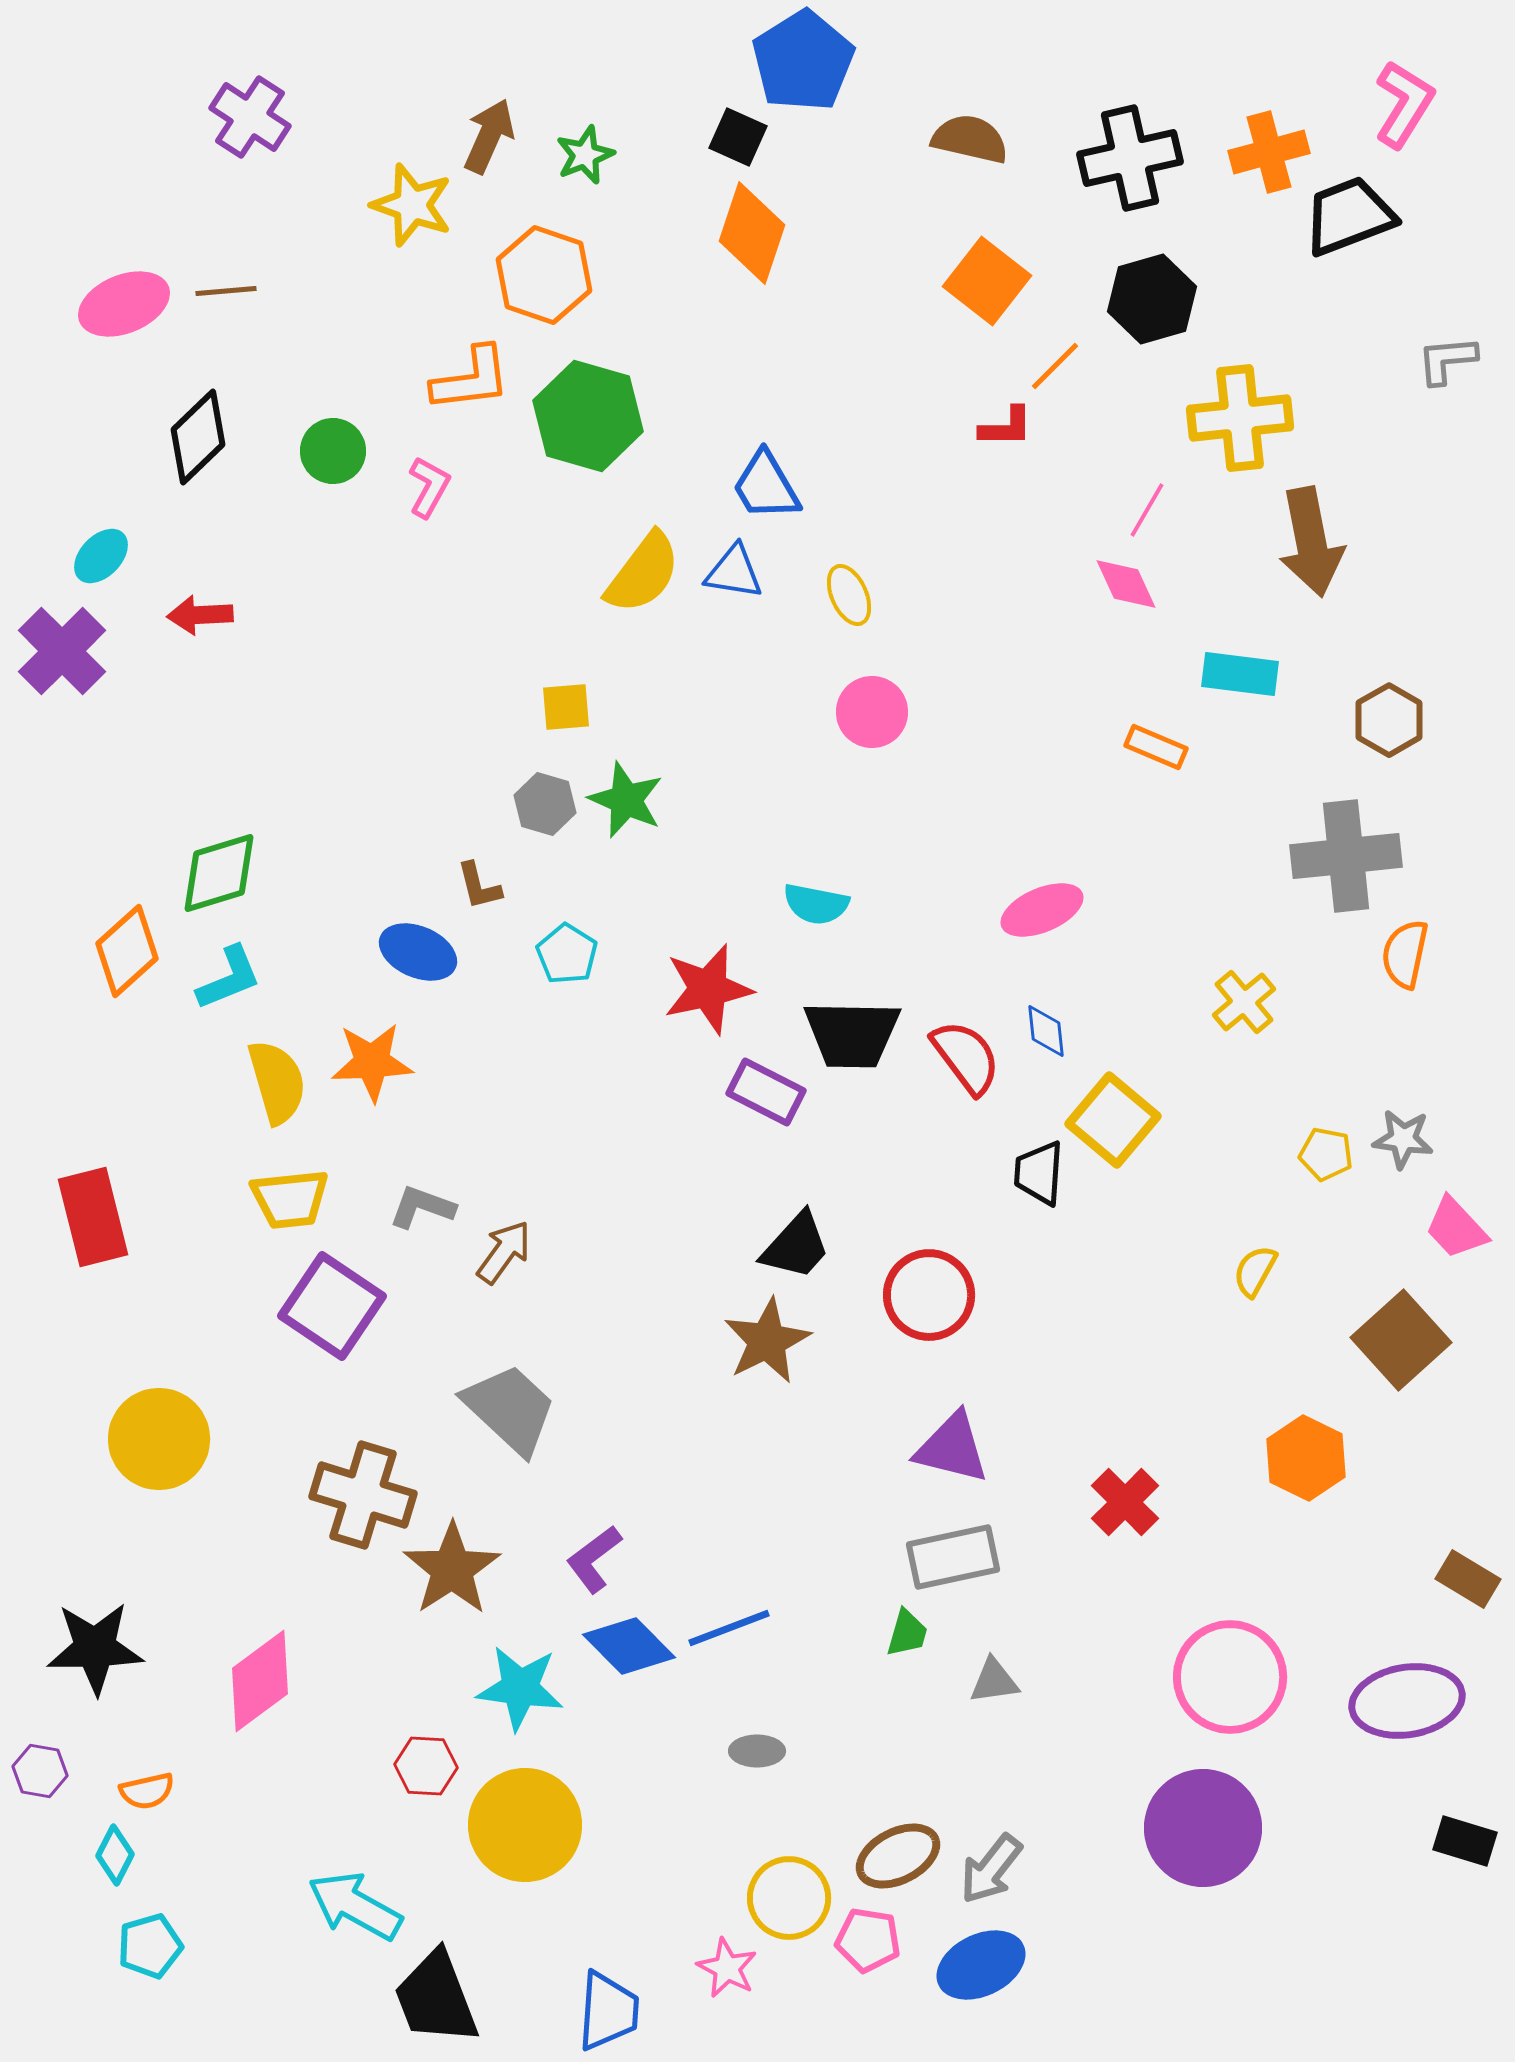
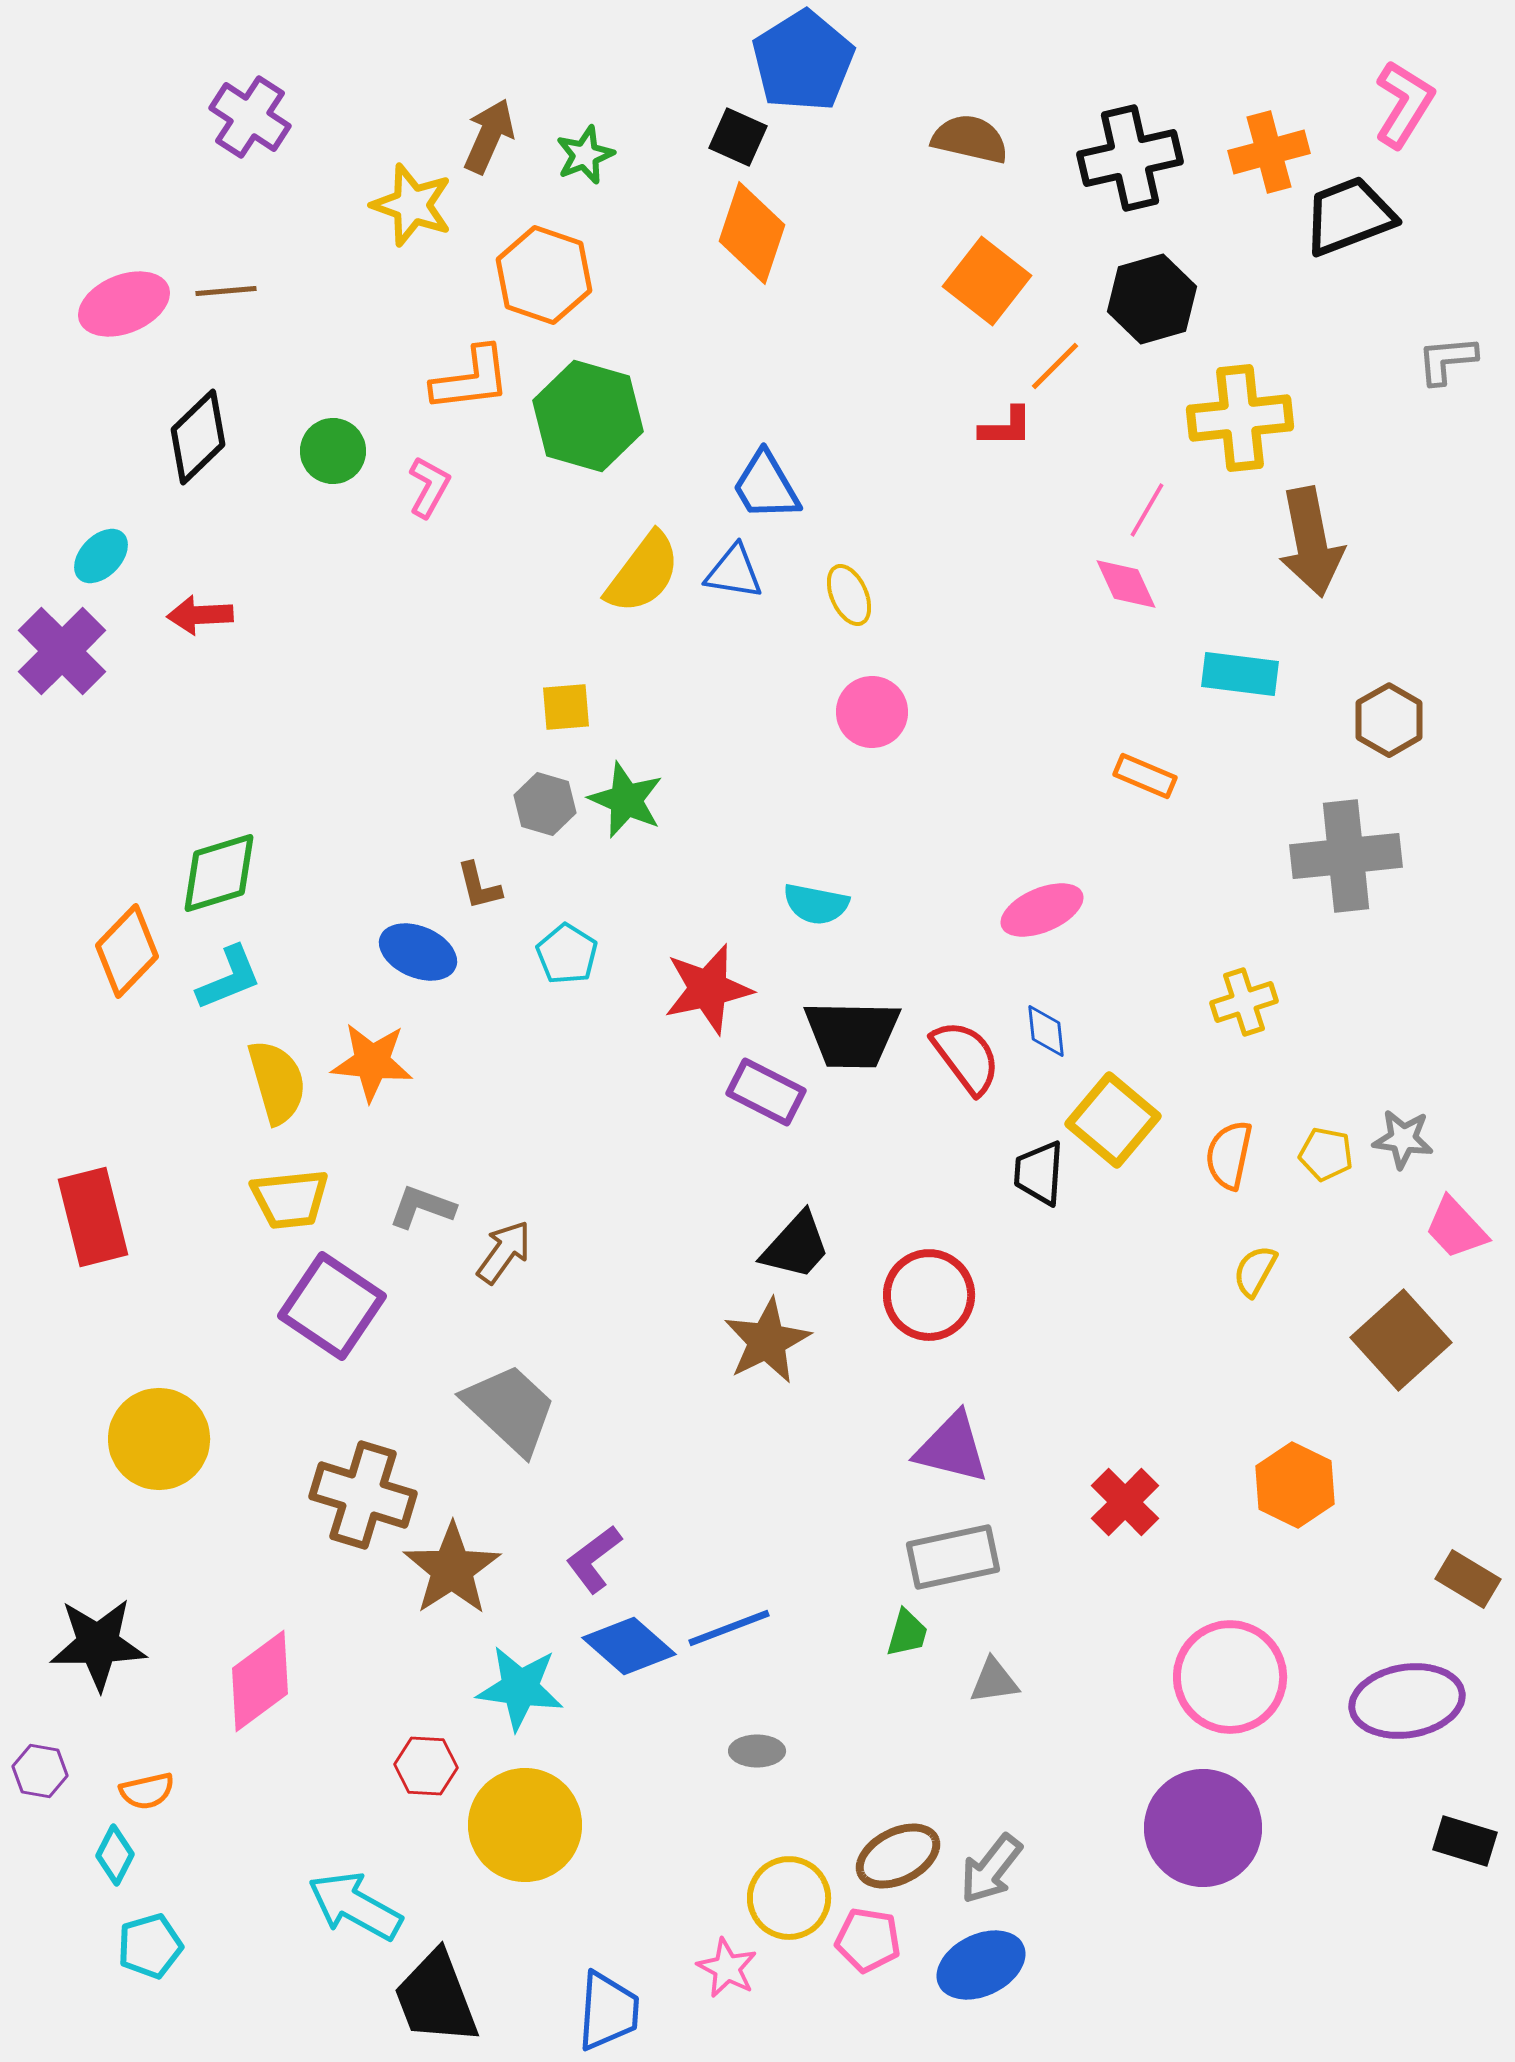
orange rectangle at (1156, 747): moved 11 px left, 29 px down
orange diamond at (127, 951): rotated 4 degrees counterclockwise
orange semicircle at (1405, 954): moved 176 px left, 201 px down
yellow cross at (1244, 1002): rotated 22 degrees clockwise
orange star at (372, 1062): rotated 8 degrees clockwise
orange hexagon at (1306, 1458): moved 11 px left, 27 px down
blue diamond at (629, 1646): rotated 4 degrees counterclockwise
black star at (95, 1648): moved 3 px right, 4 px up
